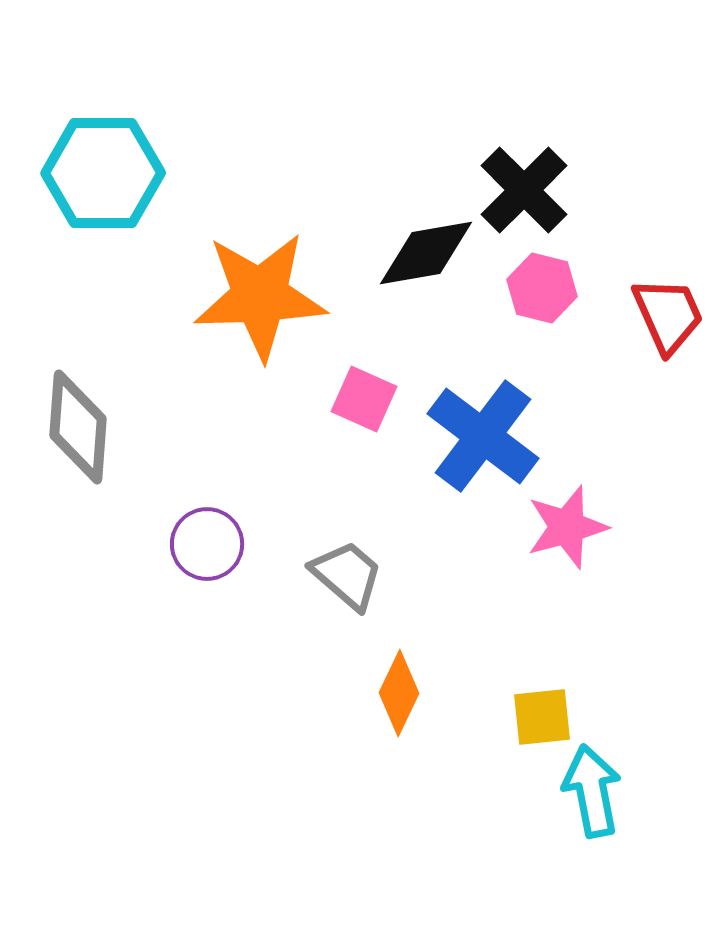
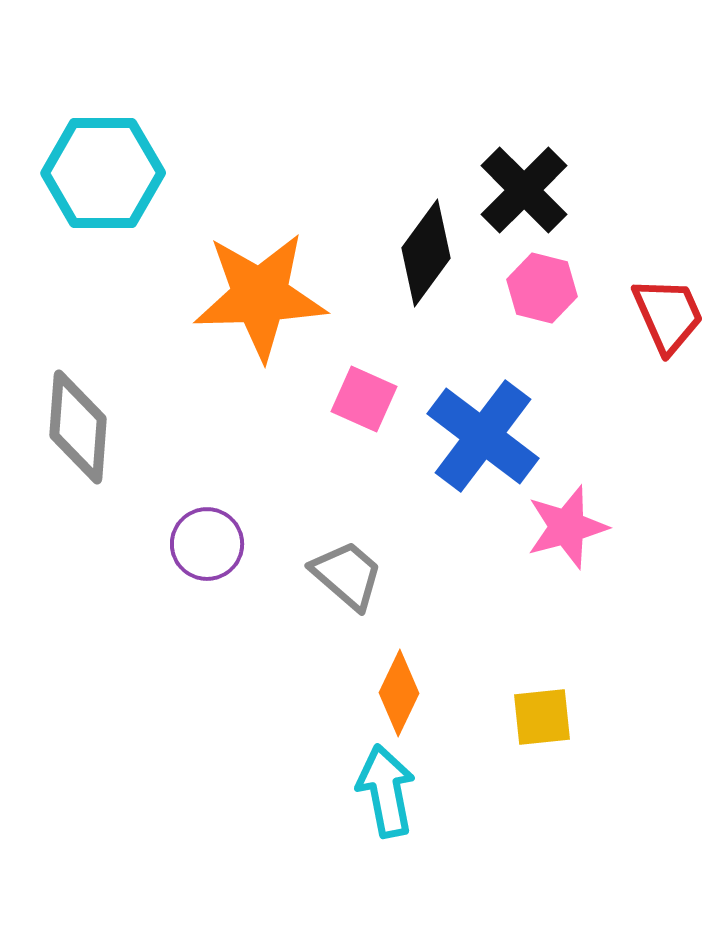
black diamond: rotated 44 degrees counterclockwise
cyan arrow: moved 206 px left
